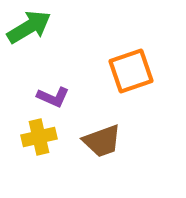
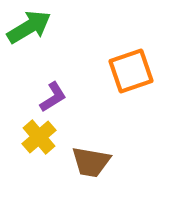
purple L-shape: rotated 56 degrees counterclockwise
yellow cross: rotated 28 degrees counterclockwise
brown trapezoid: moved 11 px left, 21 px down; rotated 30 degrees clockwise
